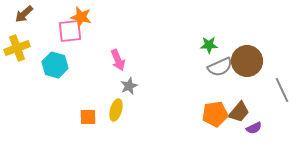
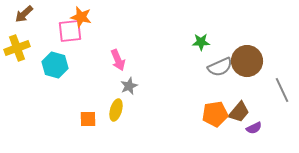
green star: moved 8 px left, 3 px up
orange square: moved 2 px down
